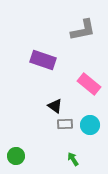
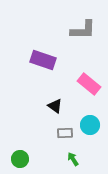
gray L-shape: rotated 12 degrees clockwise
gray rectangle: moved 9 px down
green circle: moved 4 px right, 3 px down
